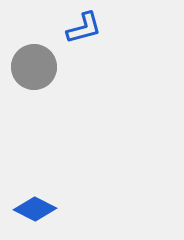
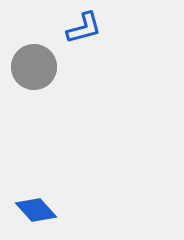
blue diamond: moved 1 px right, 1 px down; rotated 21 degrees clockwise
